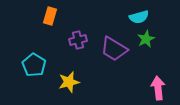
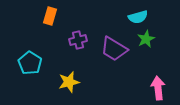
cyan semicircle: moved 1 px left
cyan pentagon: moved 4 px left, 2 px up
